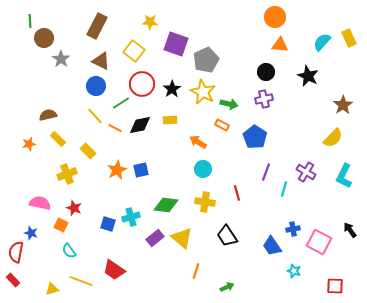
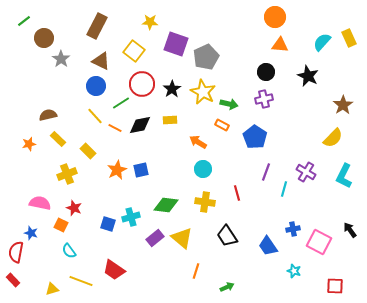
green line at (30, 21): moved 6 px left; rotated 56 degrees clockwise
gray pentagon at (206, 60): moved 3 px up
blue trapezoid at (272, 246): moved 4 px left
